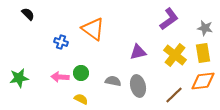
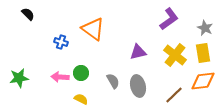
gray star: rotated 14 degrees clockwise
gray semicircle: rotated 49 degrees clockwise
